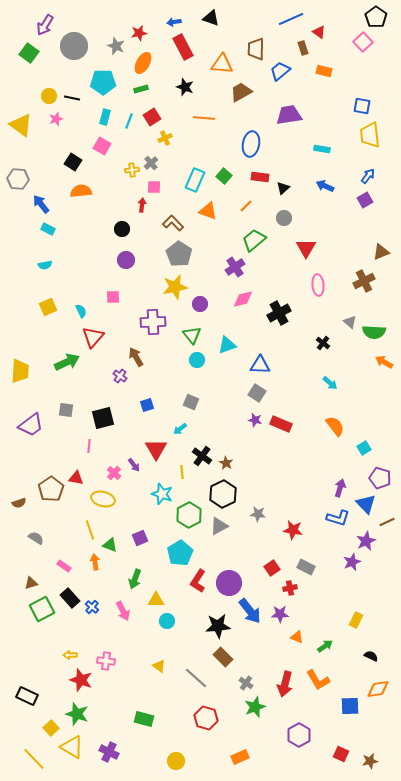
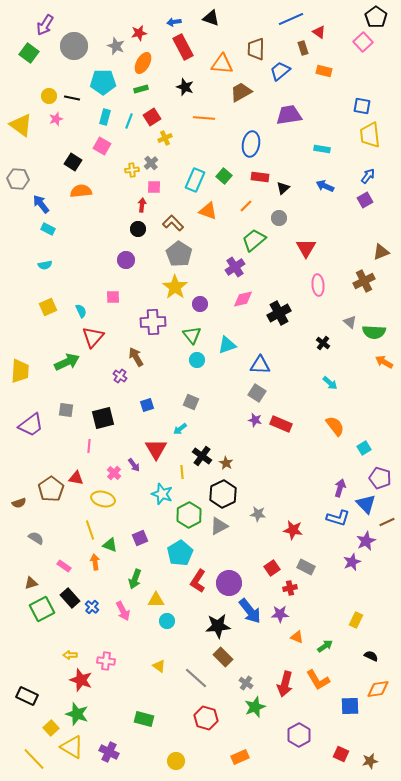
gray circle at (284, 218): moved 5 px left
black circle at (122, 229): moved 16 px right
yellow star at (175, 287): rotated 25 degrees counterclockwise
